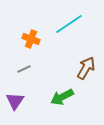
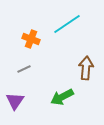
cyan line: moved 2 px left
brown arrow: rotated 25 degrees counterclockwise
